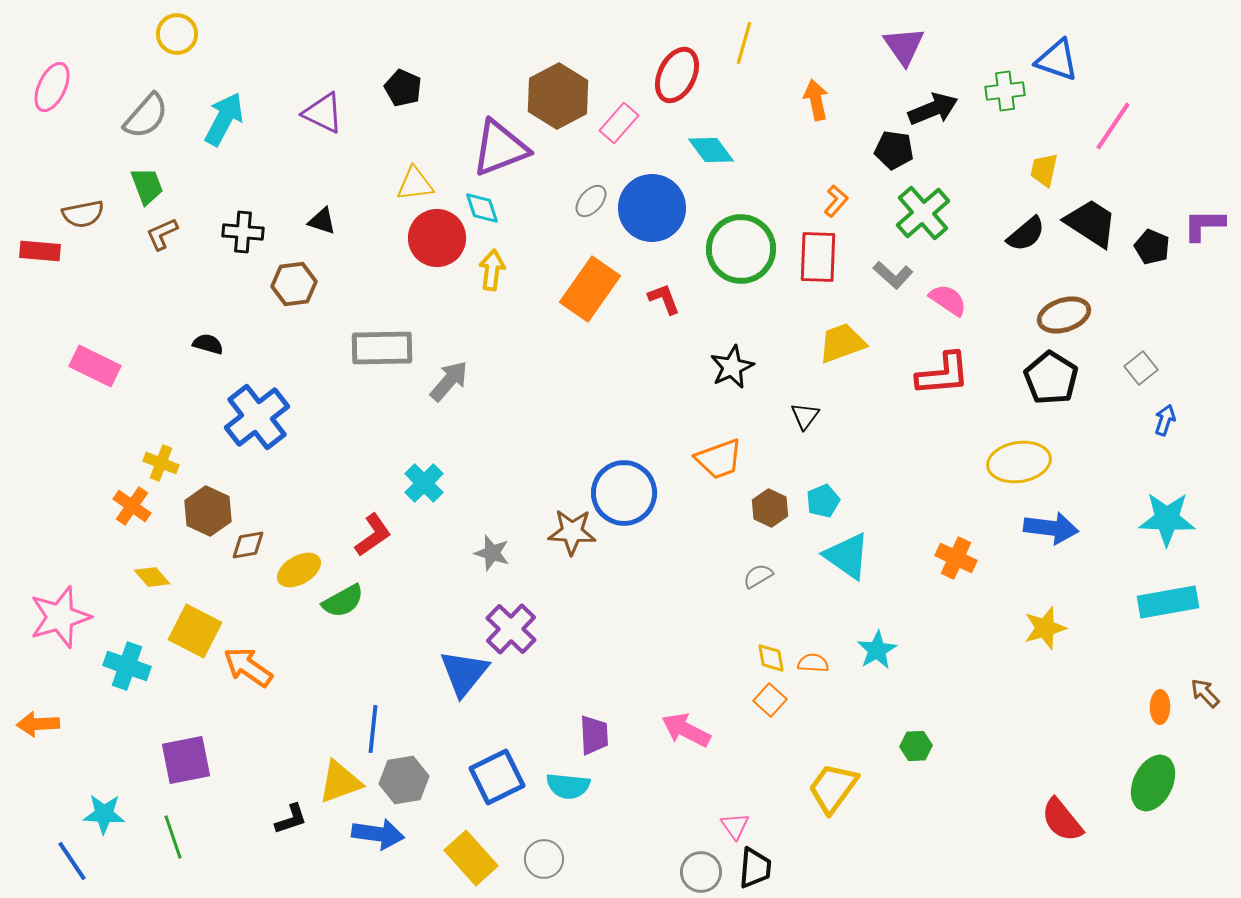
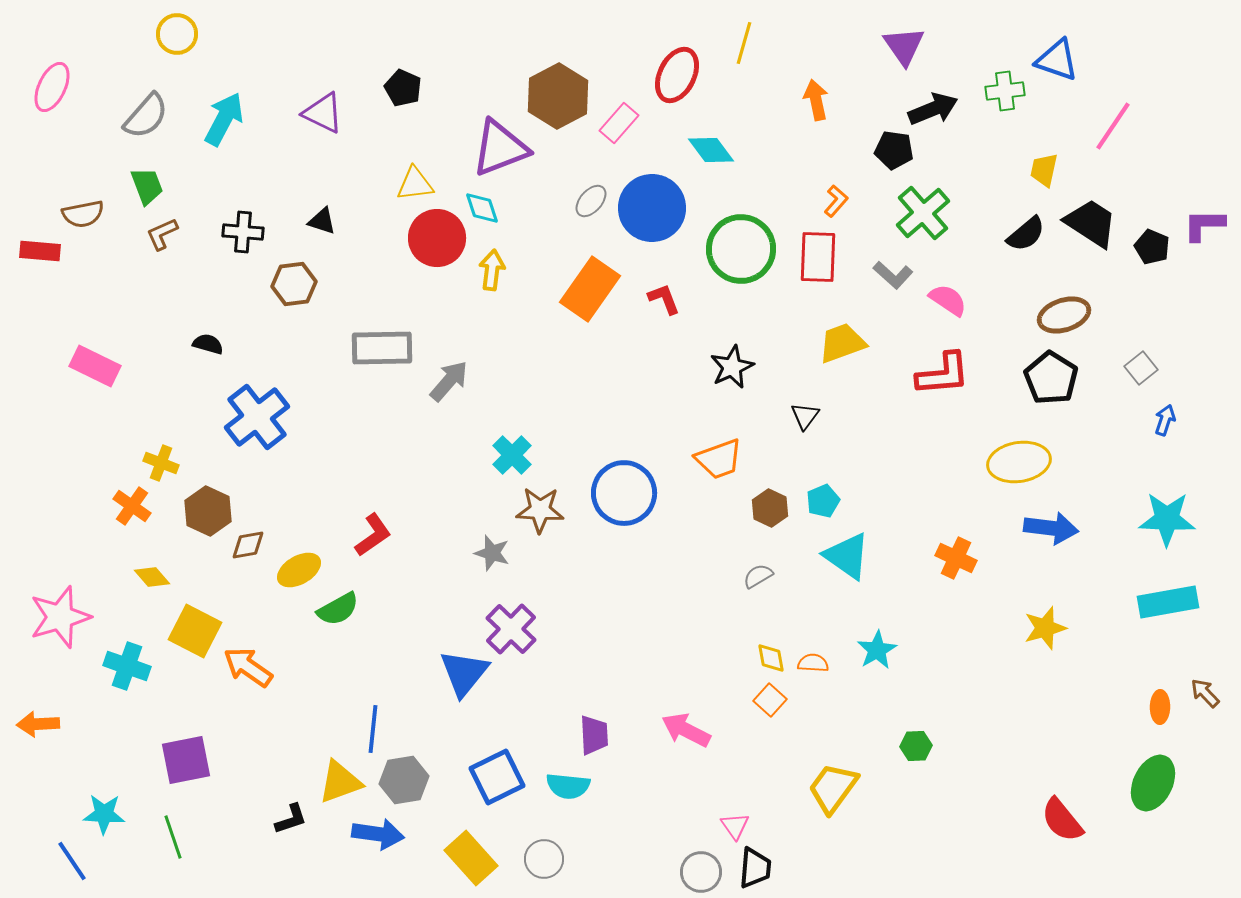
cyan cross at (424, 483): moved 88 px right, 28 px up
brown star at (572, 532): moved 32 px left, 22 px up
green semicircle at (343, 601): moved 5 px left, 8 px down
